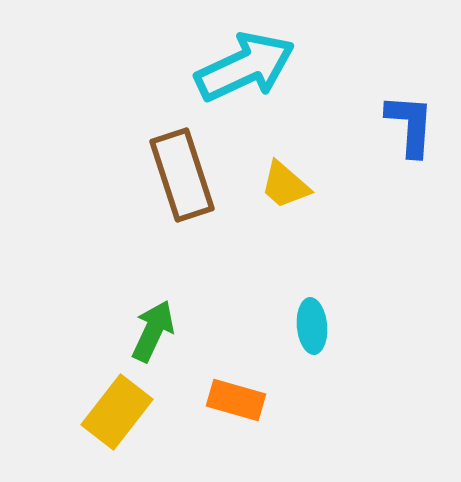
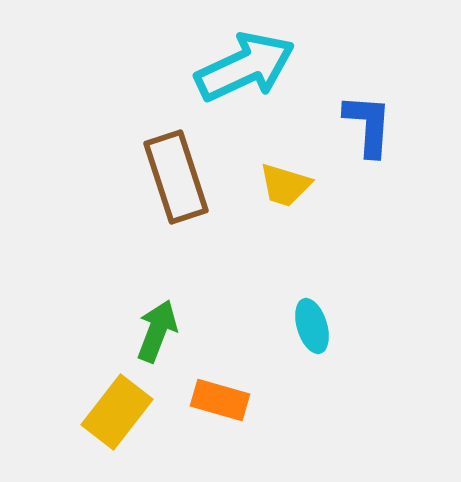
blue L-shape: moved 42 px left
brown rectangle: moved 6 px left, 2 px down
yellow trapezoid: rotated 24 degrees counterclockwise
cyan ellipse: rotated 12 degrees counterclockwise
green arrow: moved 4 px right; rotated 4 degrees counterclockwise
orange rectangle: moved 16 px left
